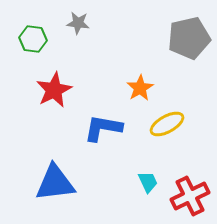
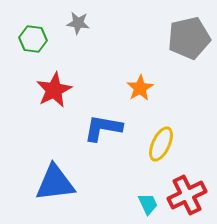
yellow ellipse: moved 6 px left, 20 px down; rotated 36 degrees counterclockwise
cyan trapezoid: moved 22 px down
red cross: moved 3 px left, 1 px up
